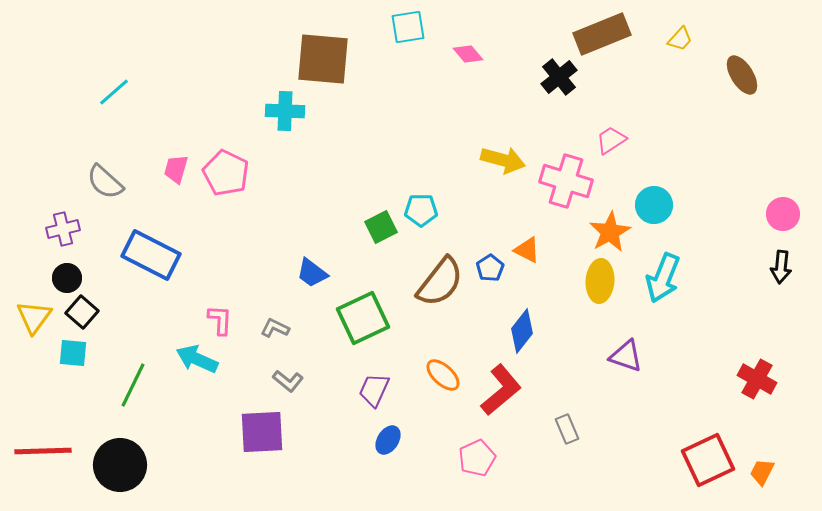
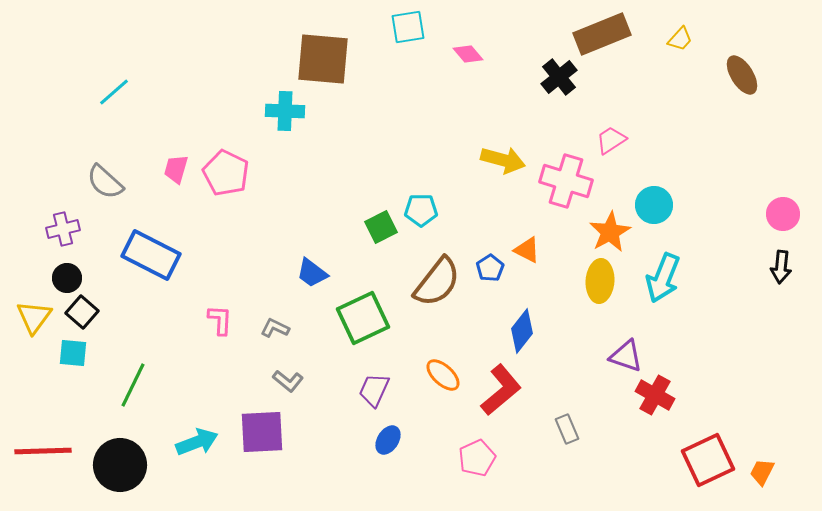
brown semicircle at (440, 282): moved 3 px left
cyan arrow at (197, 359): moved 83 px down; rotated 135 degrees clockwise
red cross at (757, 379): moved 102 px left, 16 px down
